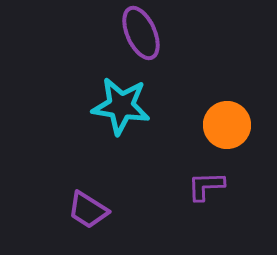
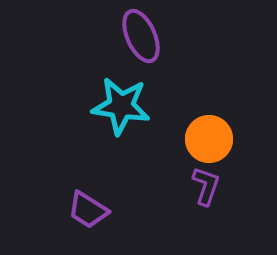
purple ellipse: moved 3 px down
orange circle: moved 18 px left, 14 px down
purple L-shape: rotated 111 degrees clockwise
